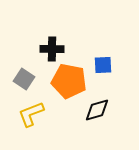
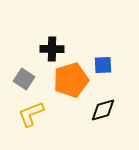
orange pentagon: moved 2 px right, 1 px up; rotated 28 degrees counterclockwise
black diamond: moved 6 px right
